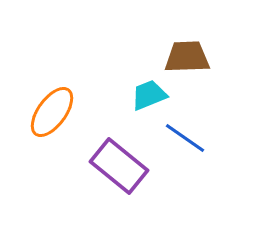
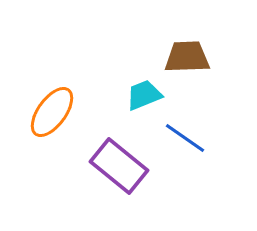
cyan trapezoid: moved 5 px left
